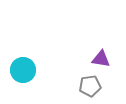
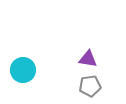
purple triangle: moved 13 px left
